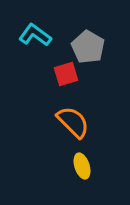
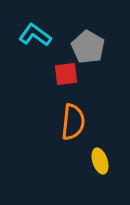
red square: rotated 10 degrees clockwise
orange semicircle: rotated 51 degrees clockwise
yellow ellipse: moved 18 px right, 5 px up
